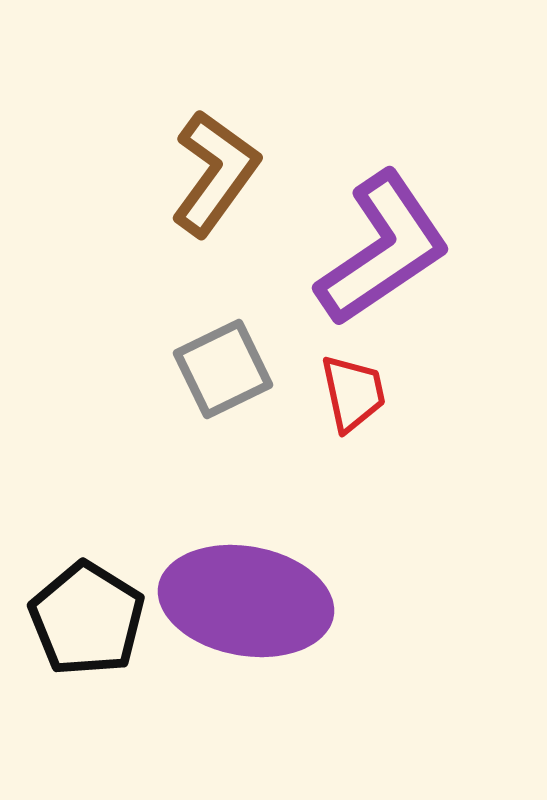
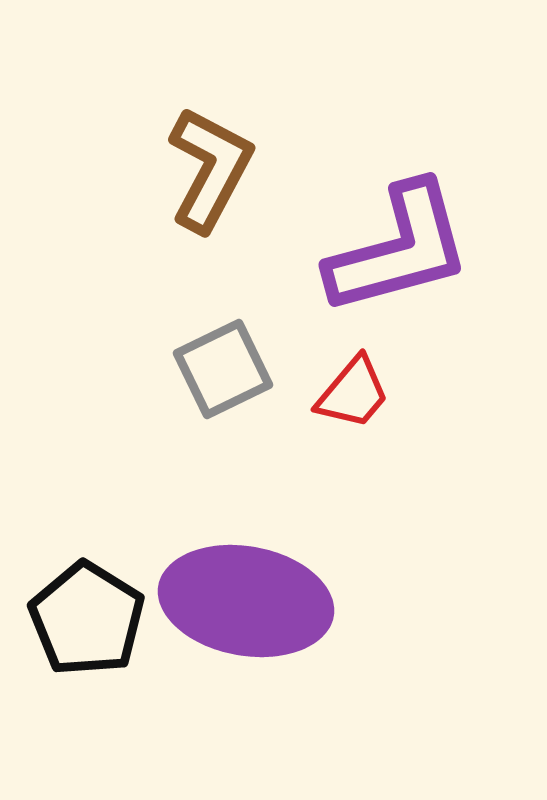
brown L-shape: moved 5 px left, 4 px up; rotated 8 degrees counterclockwise
purple L-shape: moved 16 px right; rotated 19 degrees clockwise
red trapezoid: rotated 52 degrees clockwise
